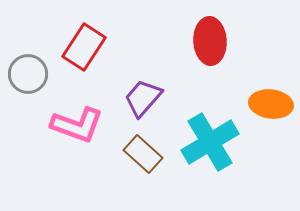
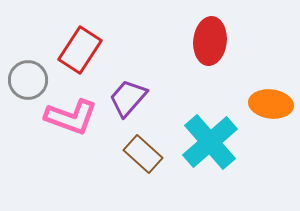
red ellipse: rotated 9 degrees clockwise
red rectangle: moved 4 px left, 3 px down
gray circle: moved 6 px down
purple trapezoid: moved 15 px left
pink L-shape: moved 6 px left, 8 px up
cyan cross: rotated 10 degrees counterclockwise
